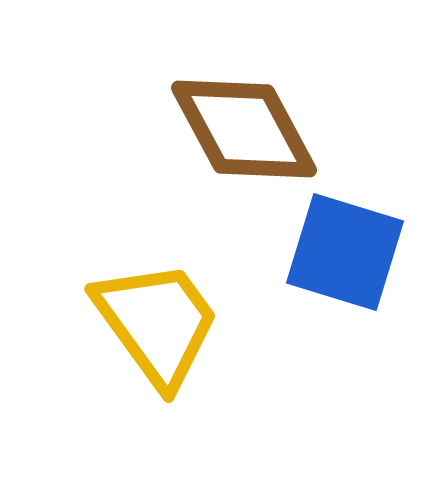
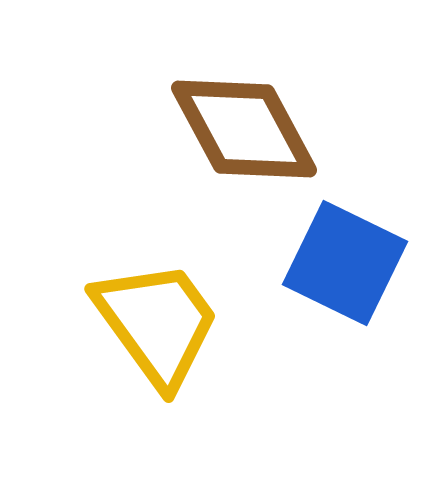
blue square: moved 11 px down; rotated 9 degrees clockwise
